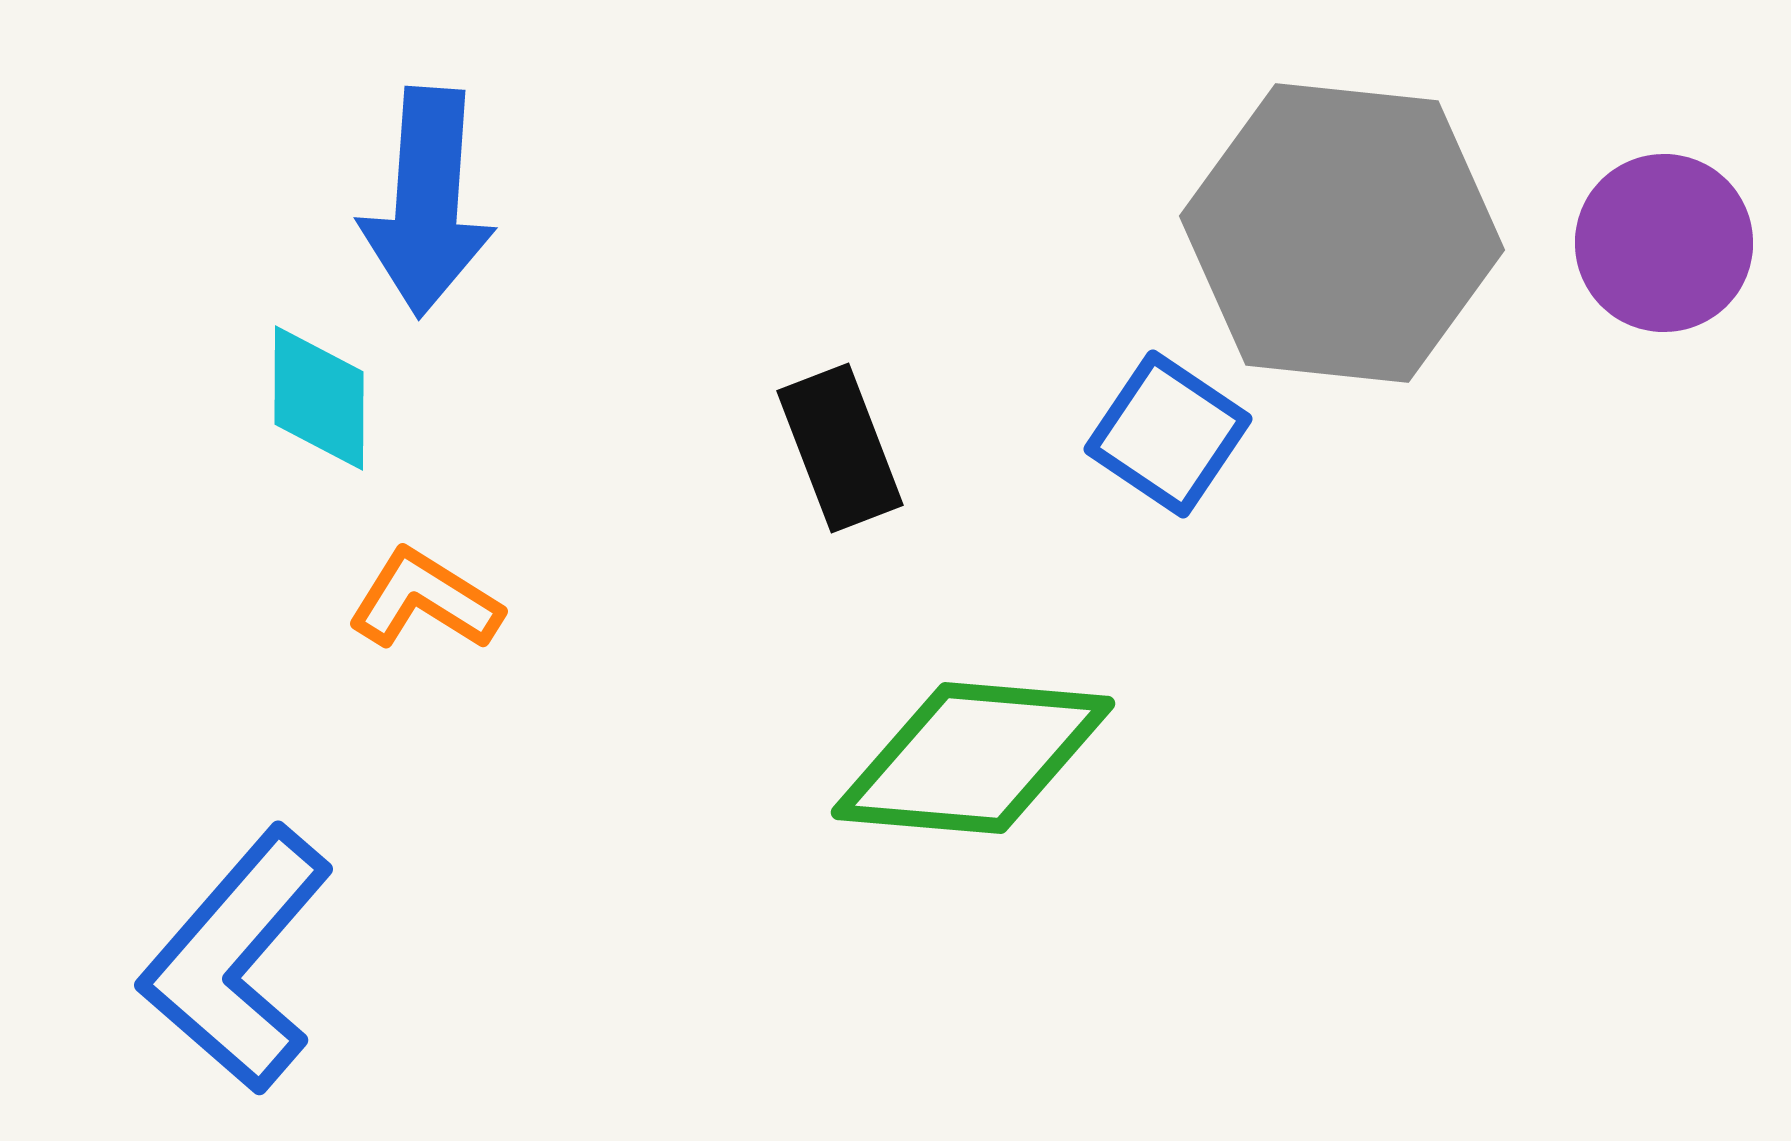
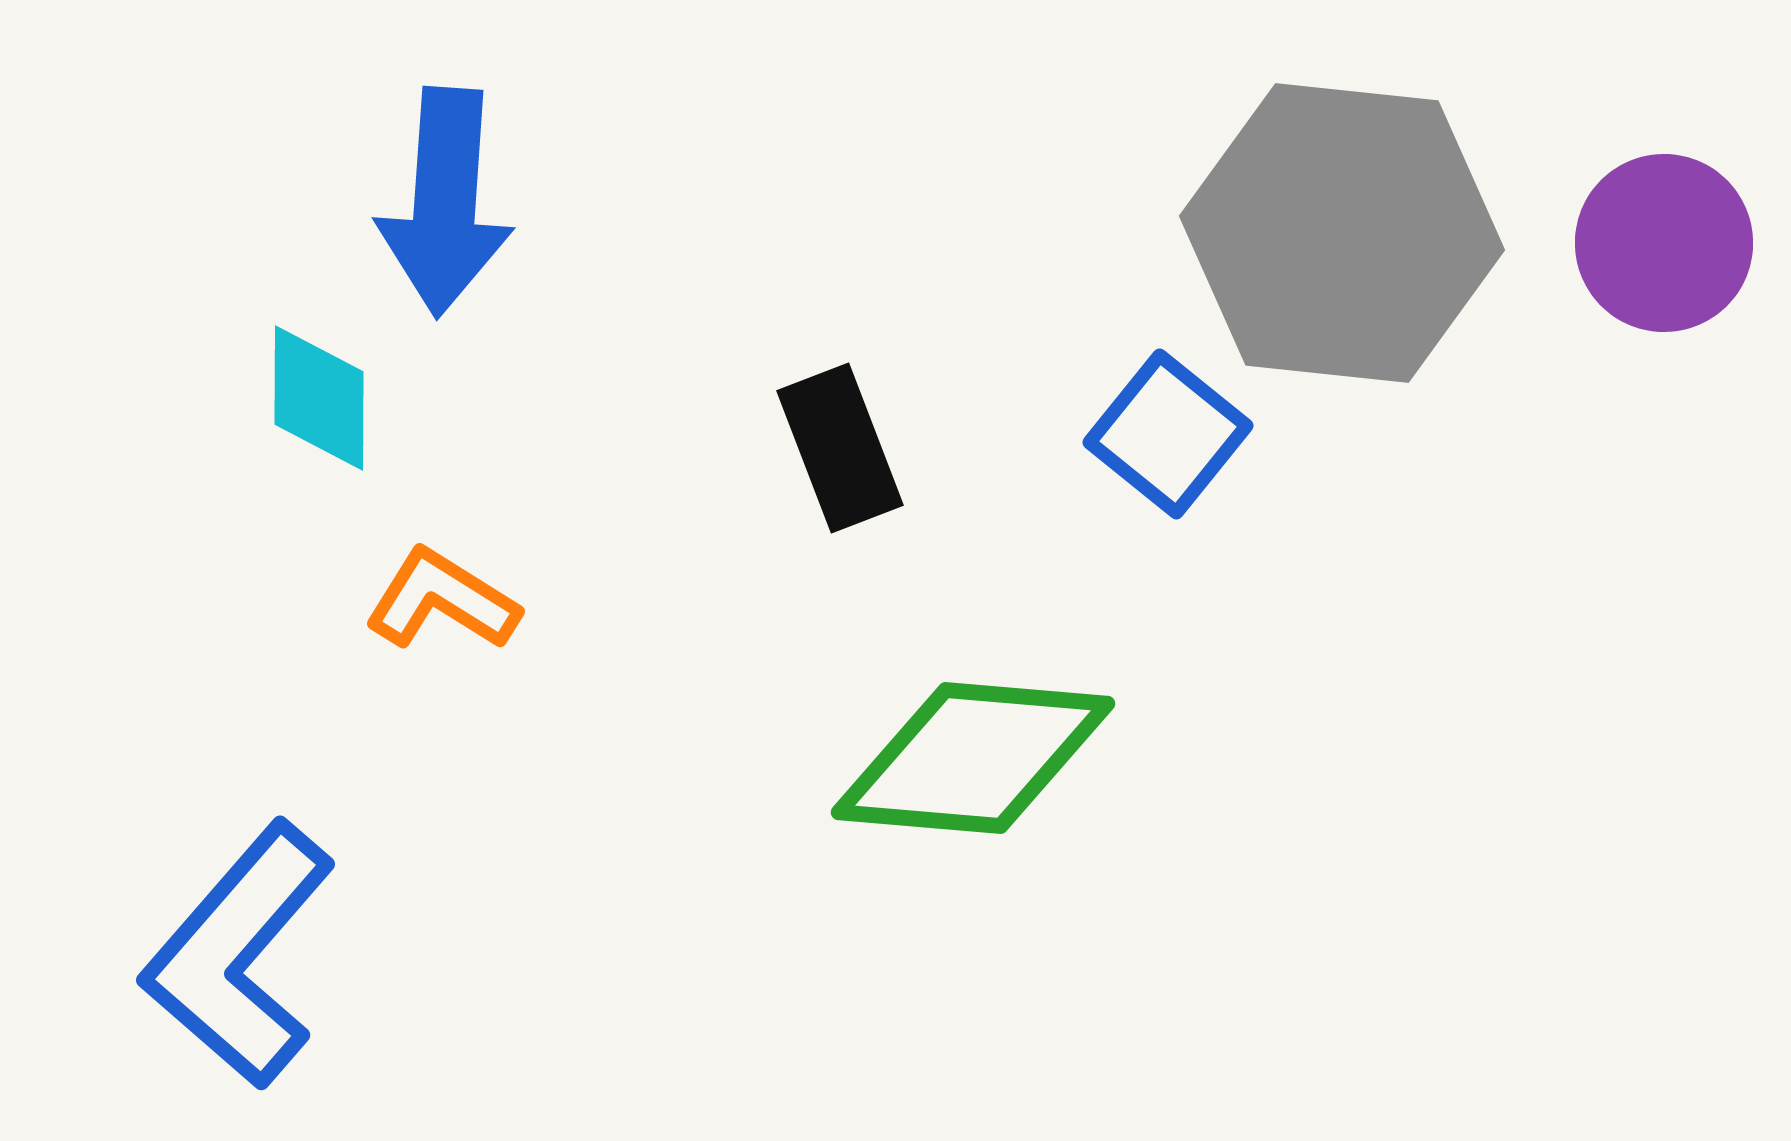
blue arrow: moved 18 px right
blue square: rotated 5 degrees clockwise
orange L-shape: moved 17 px right
blue L-shape: moved 2 px right, 5 px up
